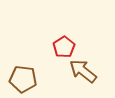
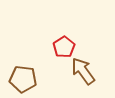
brown arrow: rotated 16 degrees clockwise
